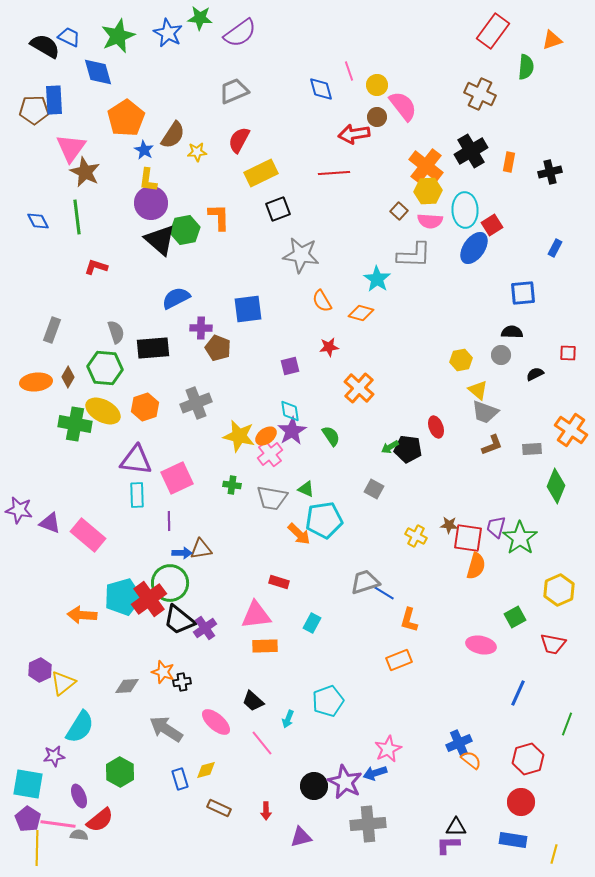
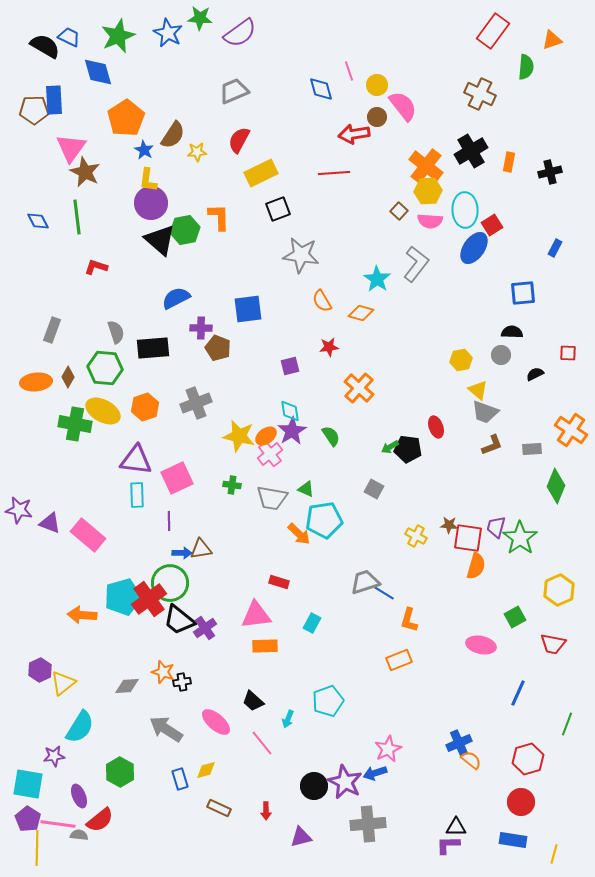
gray L-shape at (414, 255): moved 2 px right, 9 px down; rotated 54 degrees counterclockwise
